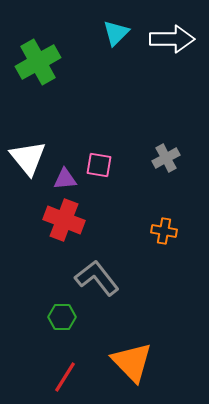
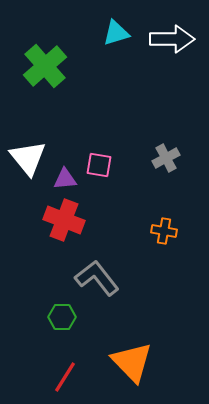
cyan triangle: rotated 28 degrees clockwise
green cross: moved 7 px right, 4 px down; rotated 12 degrees counterclockwise
